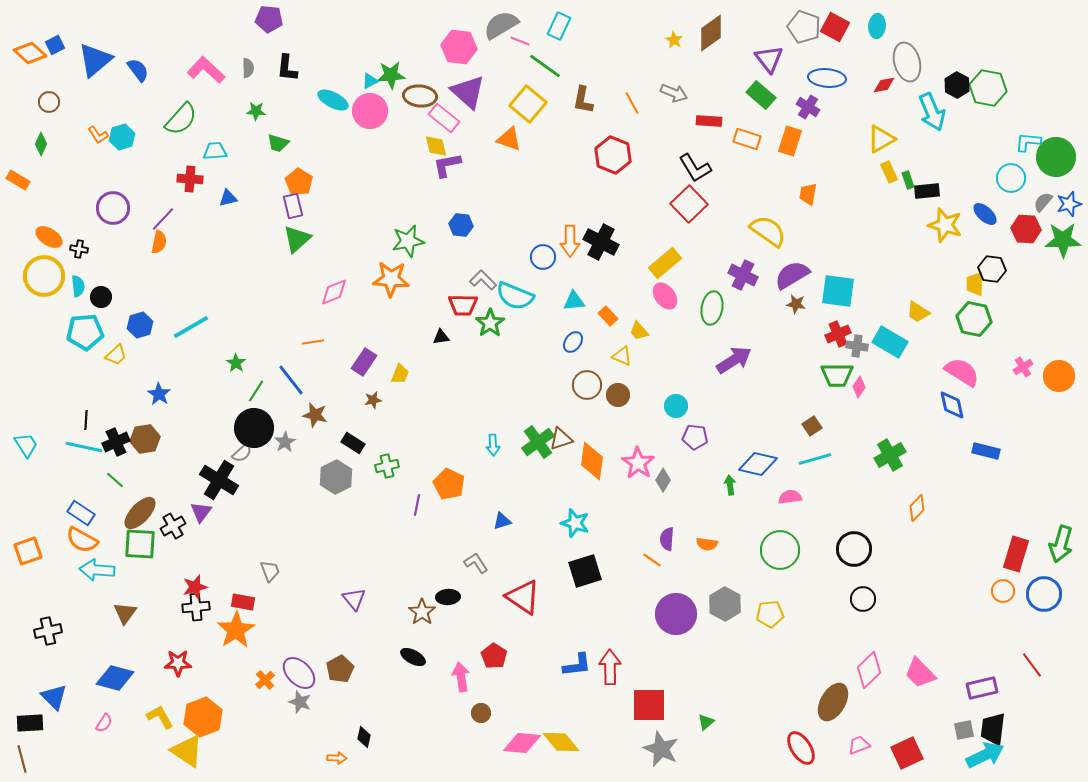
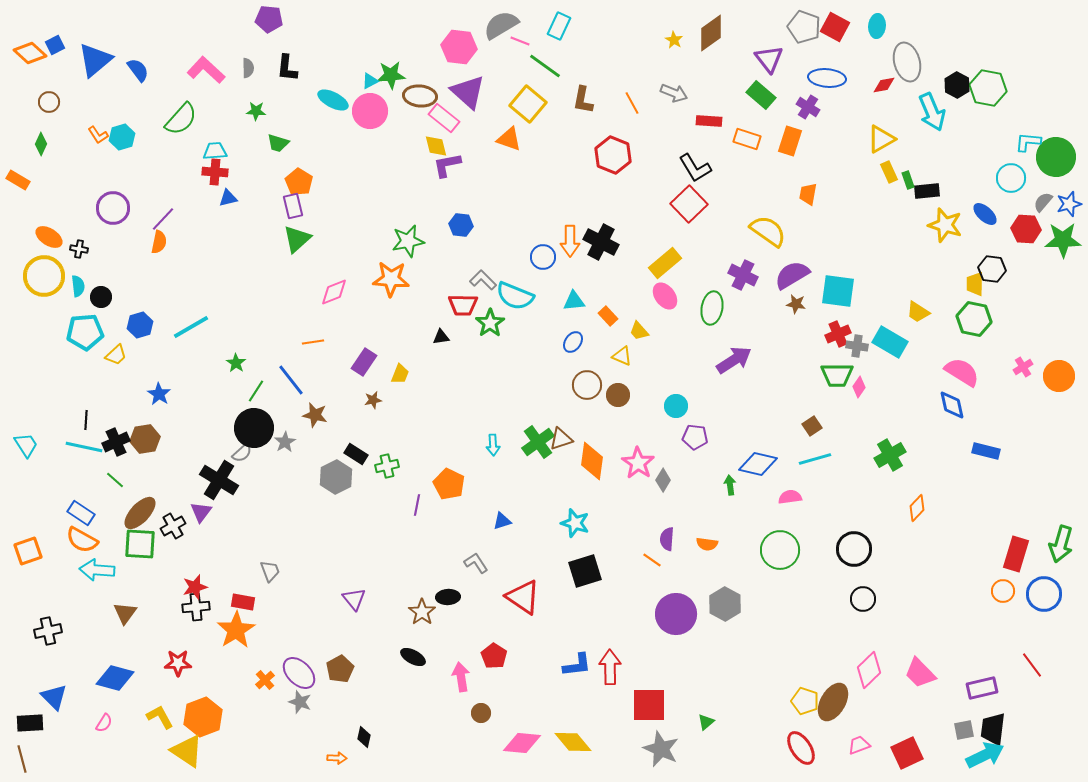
red cross at (190, 179): moved 25 px right, 7 px up
black rectangle at (353, 443): moved 3 px right, 11 px down
yellow pentagon at (770, 614): moved 35 px right, 87 px down; rotated 24 degrees clockwise
yellow diamond at (561, 742): moved 12 px right
